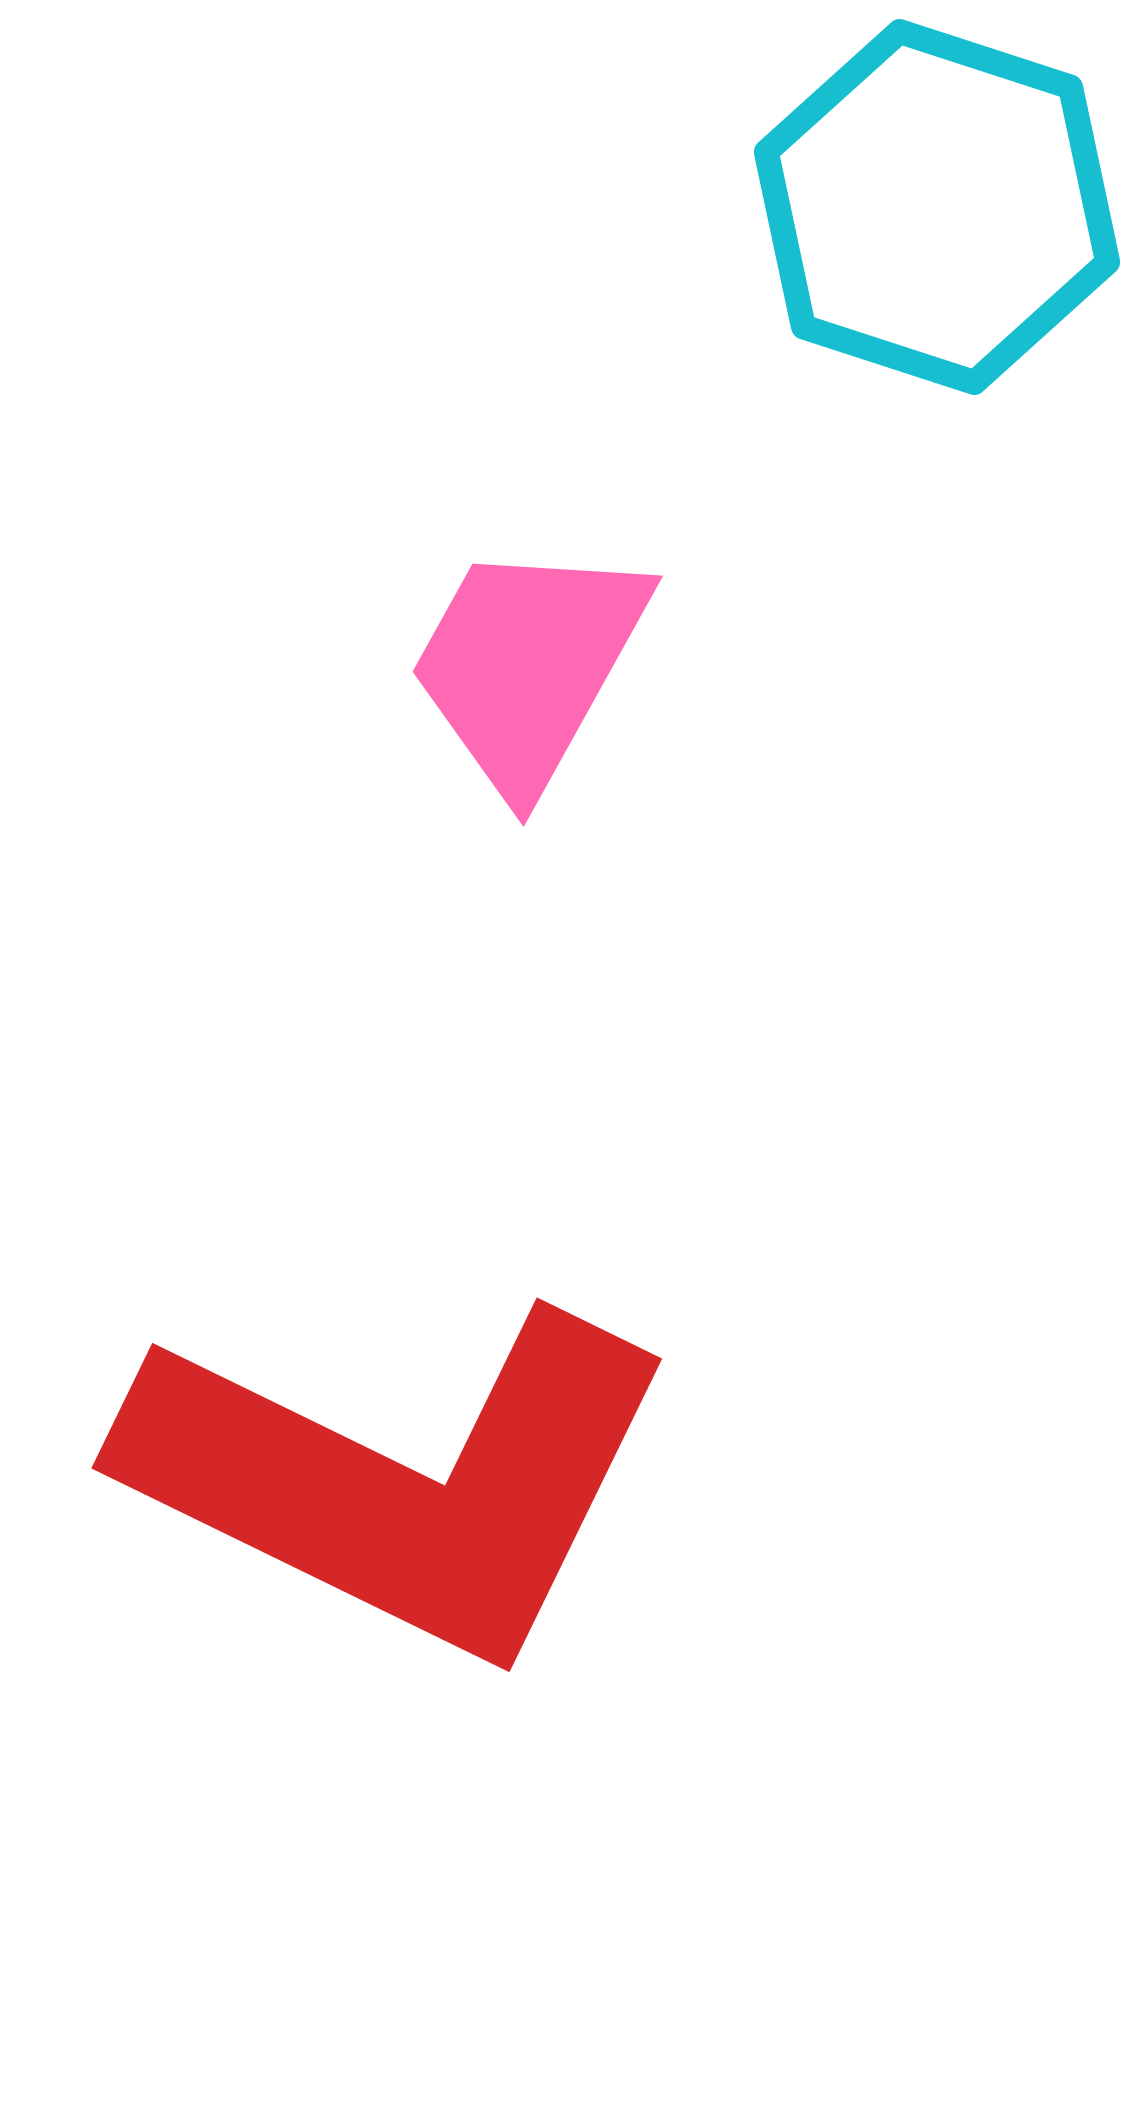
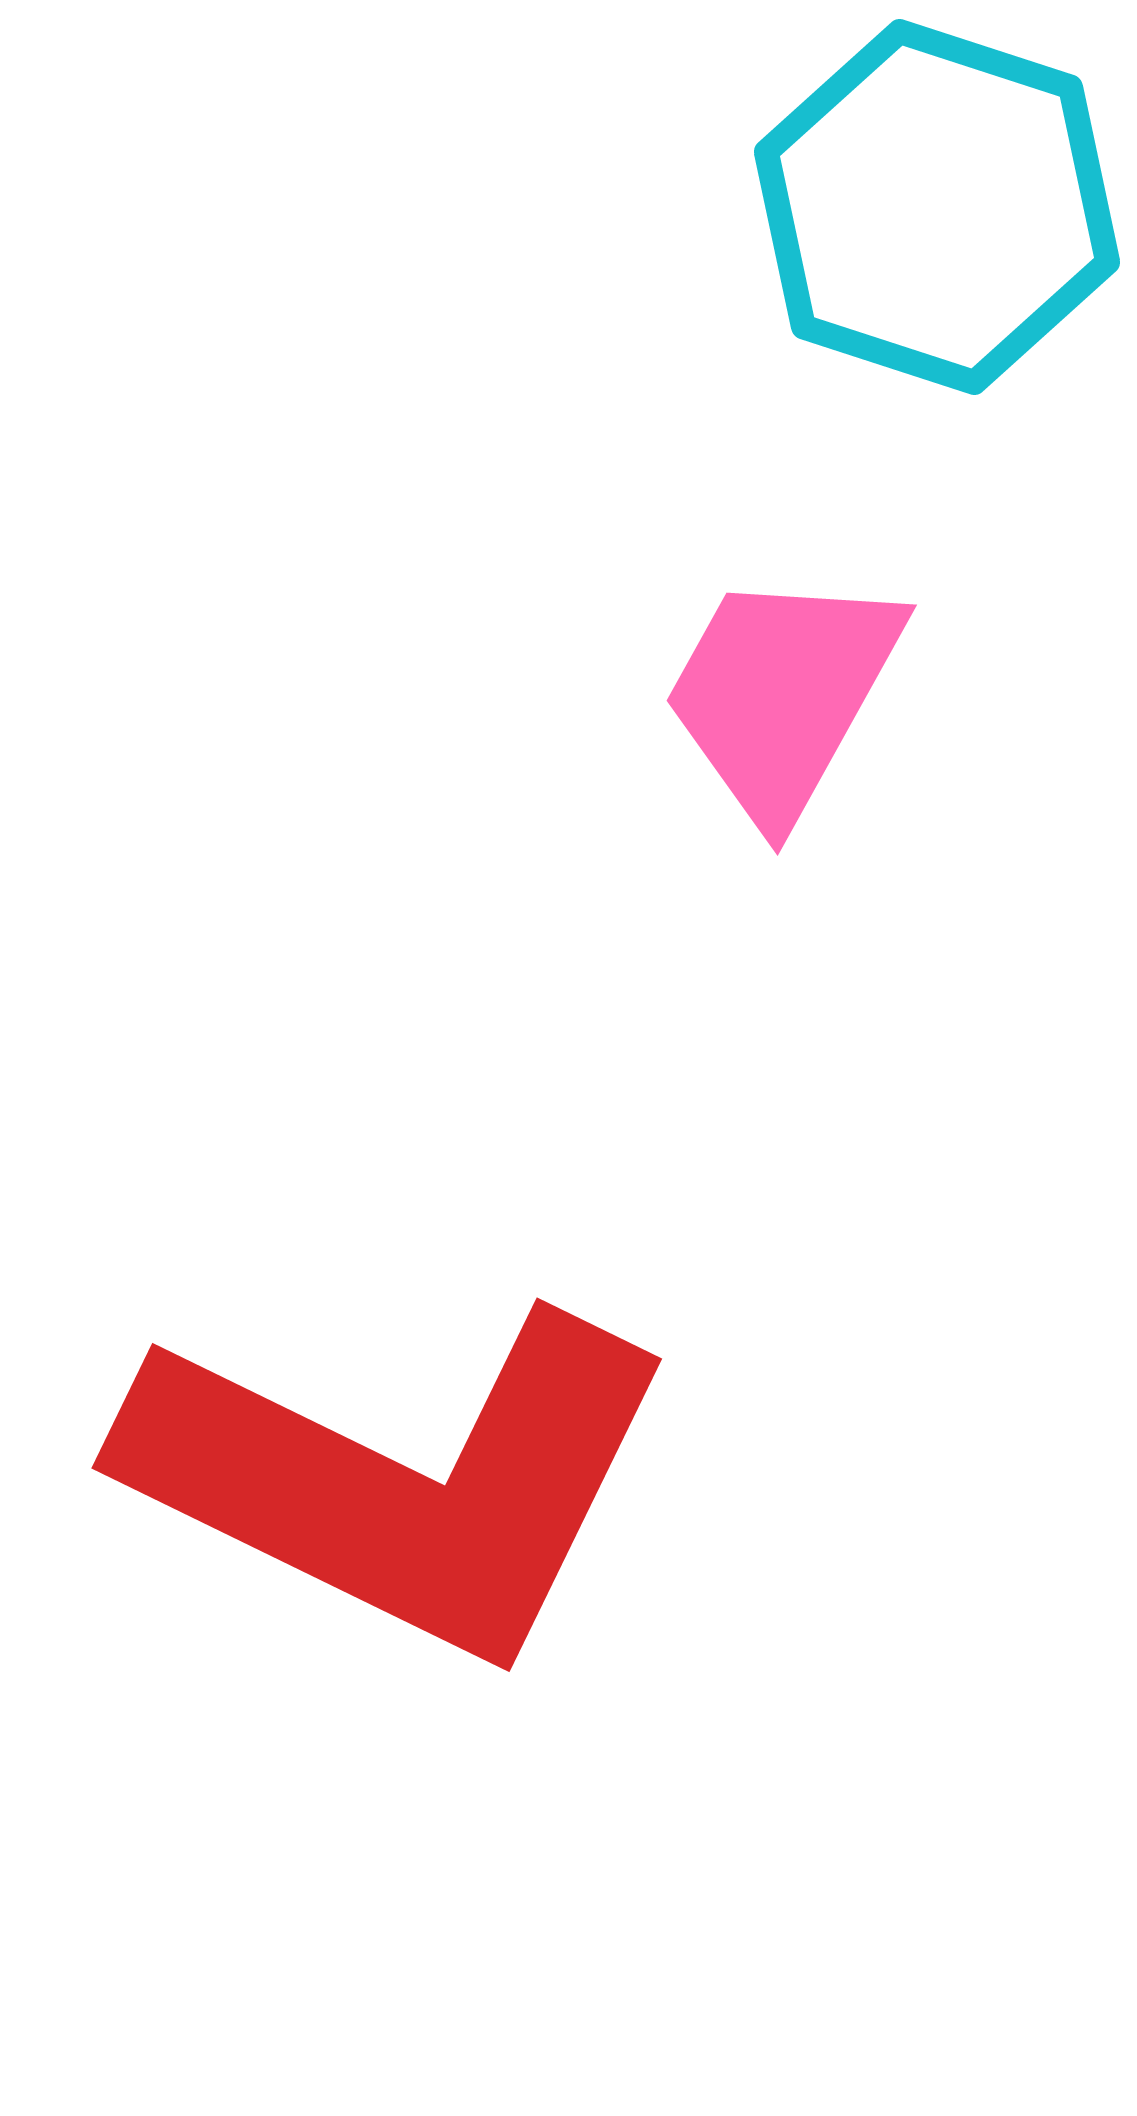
pink trapezoid: moved 254 px right, 29 px down
